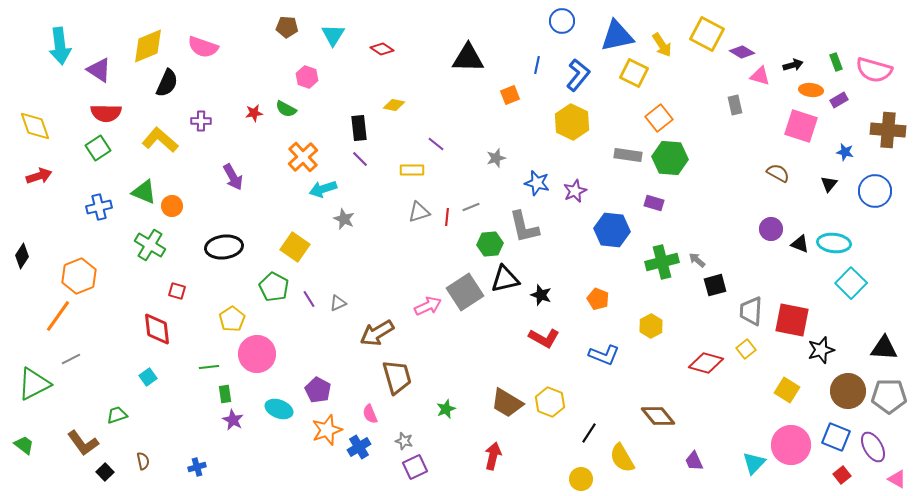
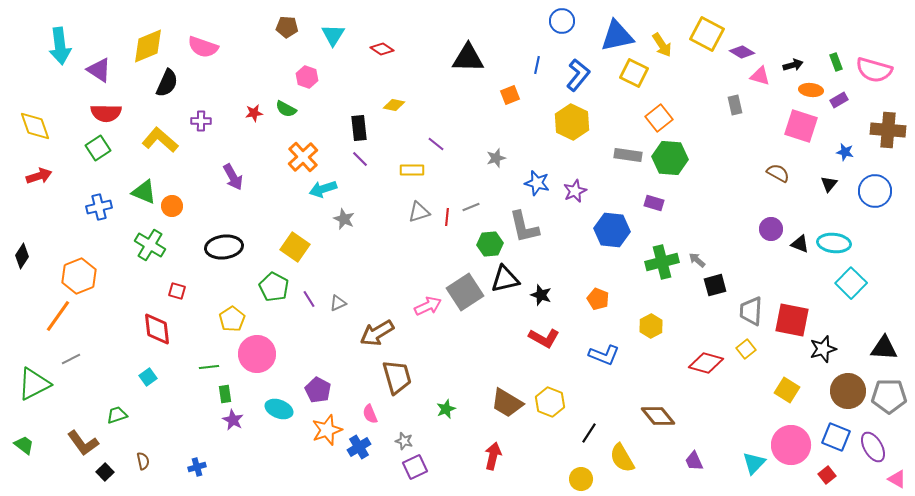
black star at (821, 350): moved 2 px right, 1 px up
red square at (842, 475): moved 15 px left
